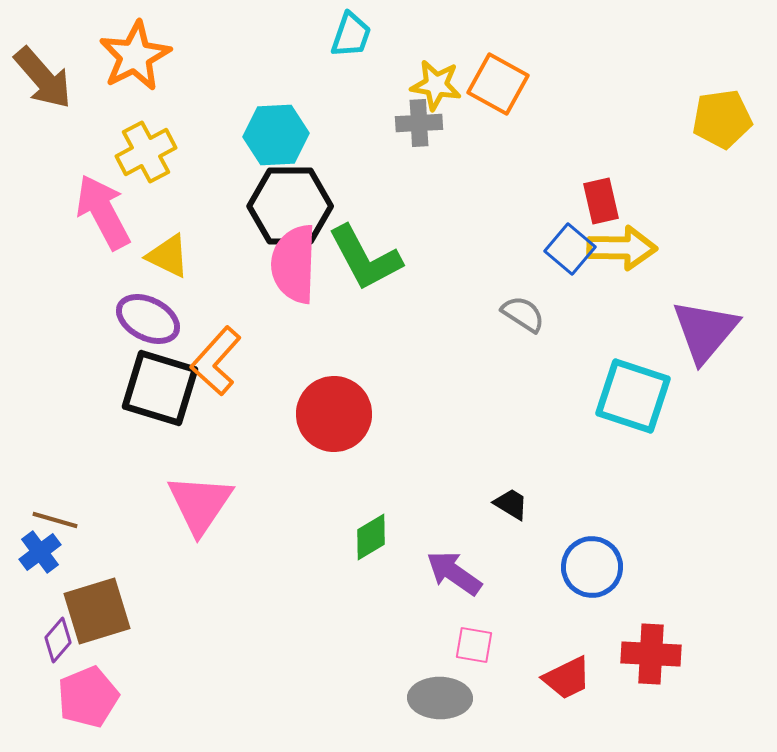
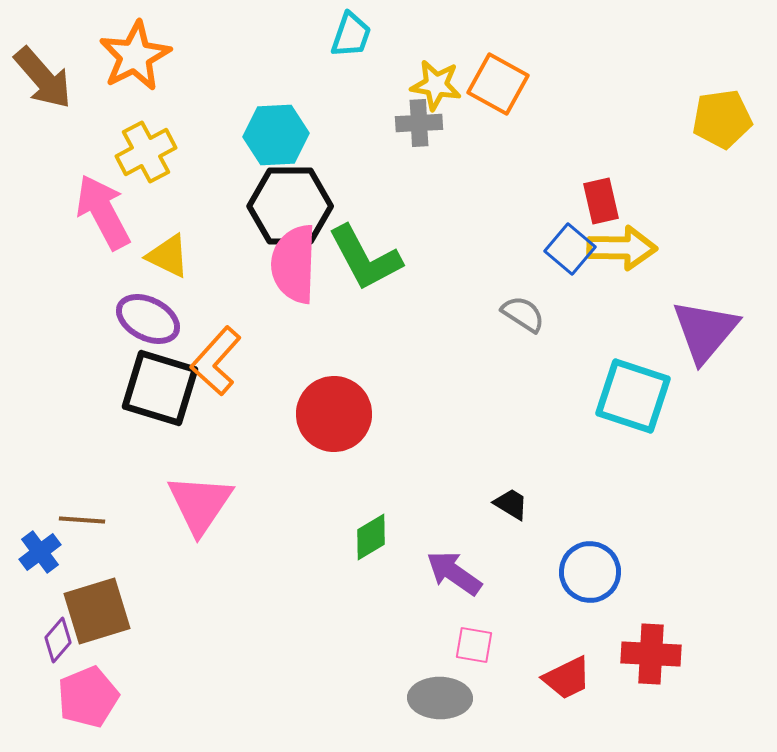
brown line: moved 27 px right; rotated 12 degrees counterclockwise
blue circle: moved 2 px left, 5 px down
